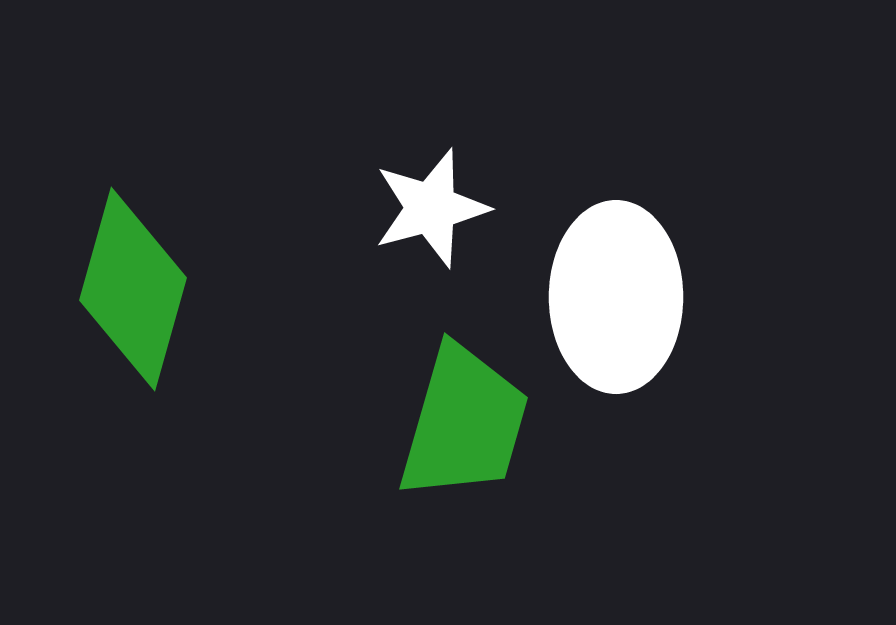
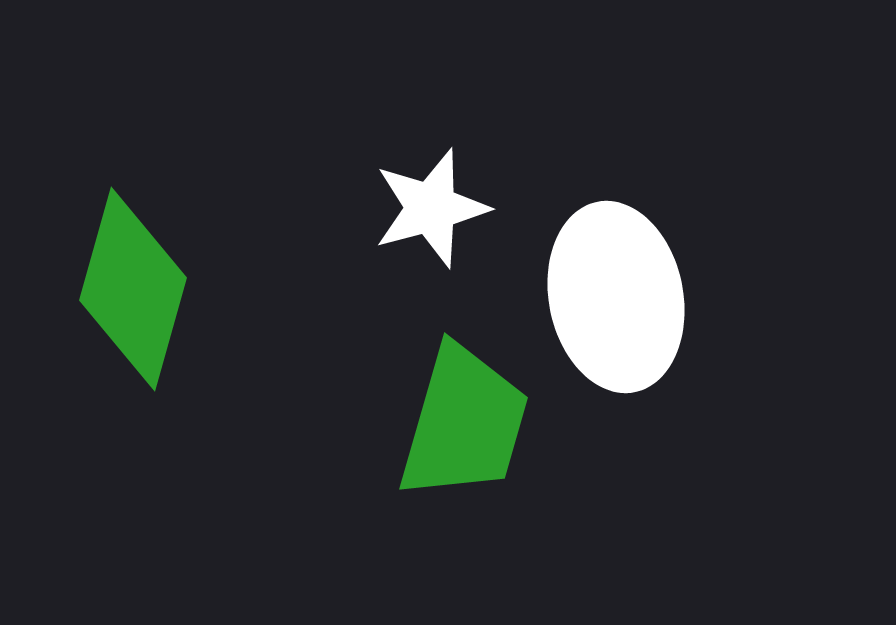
white ellipse: rotated 11 degrees counterclockwise
